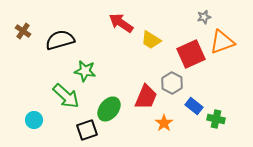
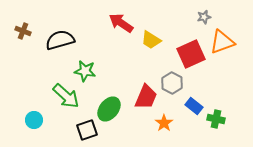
brown cross: rotated 14 degrees counterclockwise
